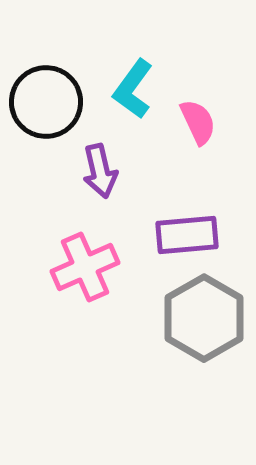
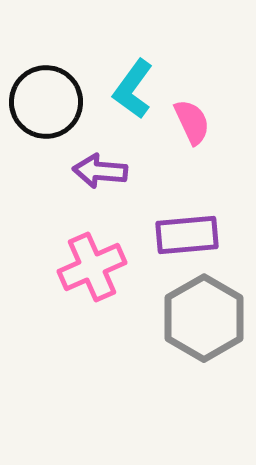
pink semicircle: moved 6 px left
purple arrow: rotated 108 degrees clockwise
pink cross: moved 7 px right
